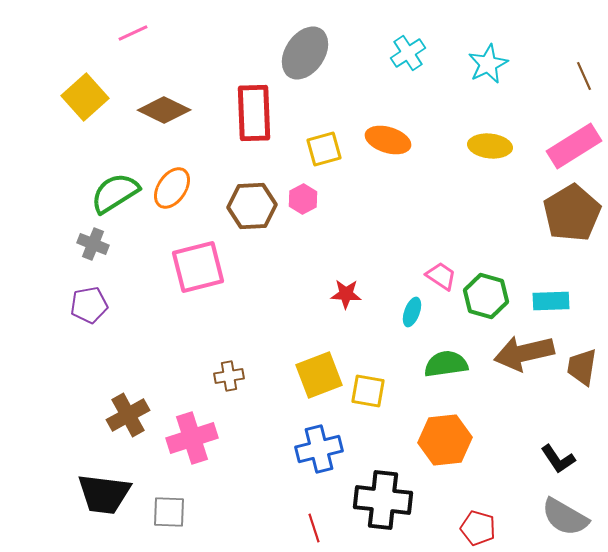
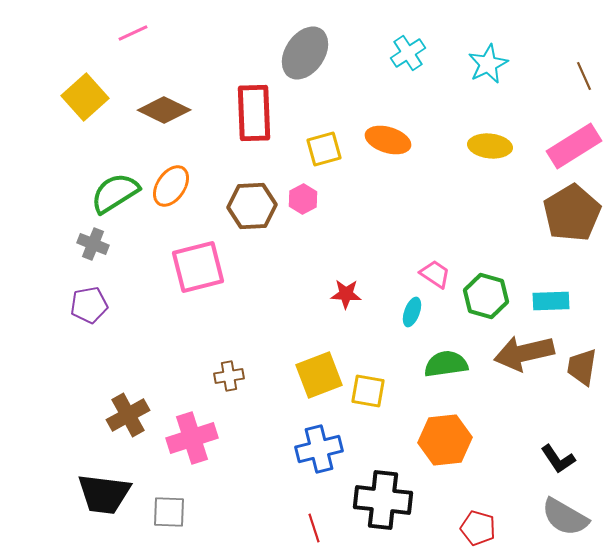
orange ellipse at (172, 188): moved 1 px left, 2 px up
pink trapezoid at (441, 276): moved 6 px left, 2 px up
